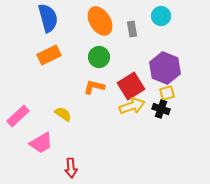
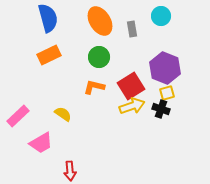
red arrow: moved 1 px left, 3 px down
